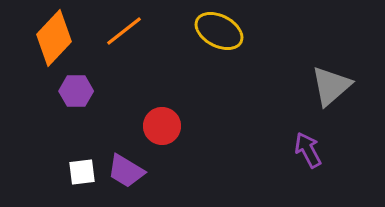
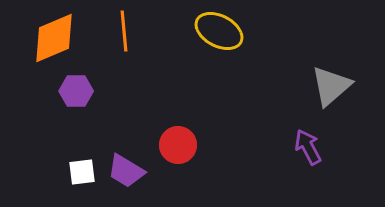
orange line: rotated 57 degrees counterclockwise
orange diamond: rotated 24 degrees clockwise
red circle: moved 16 px right, 19 px down
purple arrow: moved 3 px up
